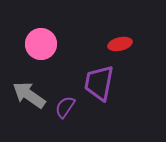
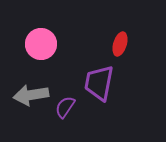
red ellipse: rotated 60 degrees counterclockwise
gray arrow: moved 2 px right; rotated 44 degrees counterclockwise
